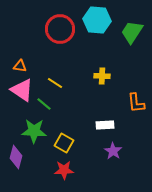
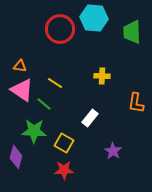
cyan hexagon: moved 3 px left, 2 px up
green trapezoid: rotated 35 degrees counterclockwise
orange L-shape: rotated 15 degrees clockwise
white rectangle: moved 15 px left, 7 px up; rotated 48 degrees counterclockwise
